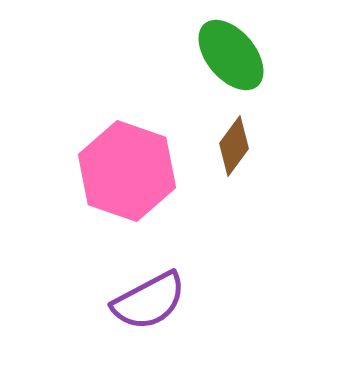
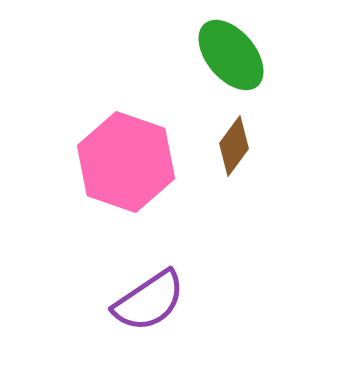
pink hexagon: moved 1 px left, 9 px up
purple semicircle: rotated 6 degrees counterclockwise
